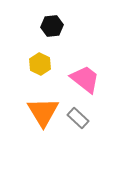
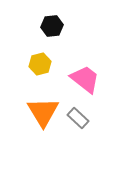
yellow hexagon: rotated 20 degrees clockwise
